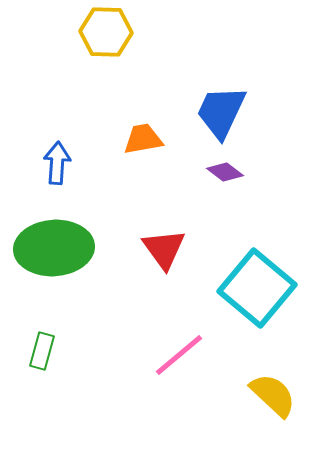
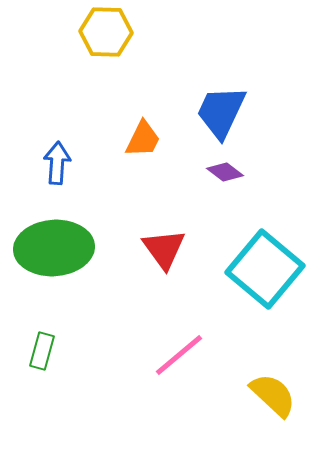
orange trapezoid: rotated 126 degrees clockwise
cyan square: moved 8 px right, 19 px up
